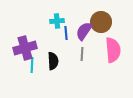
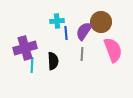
pink semicircle: rotated 15 degrees counterclockwise
